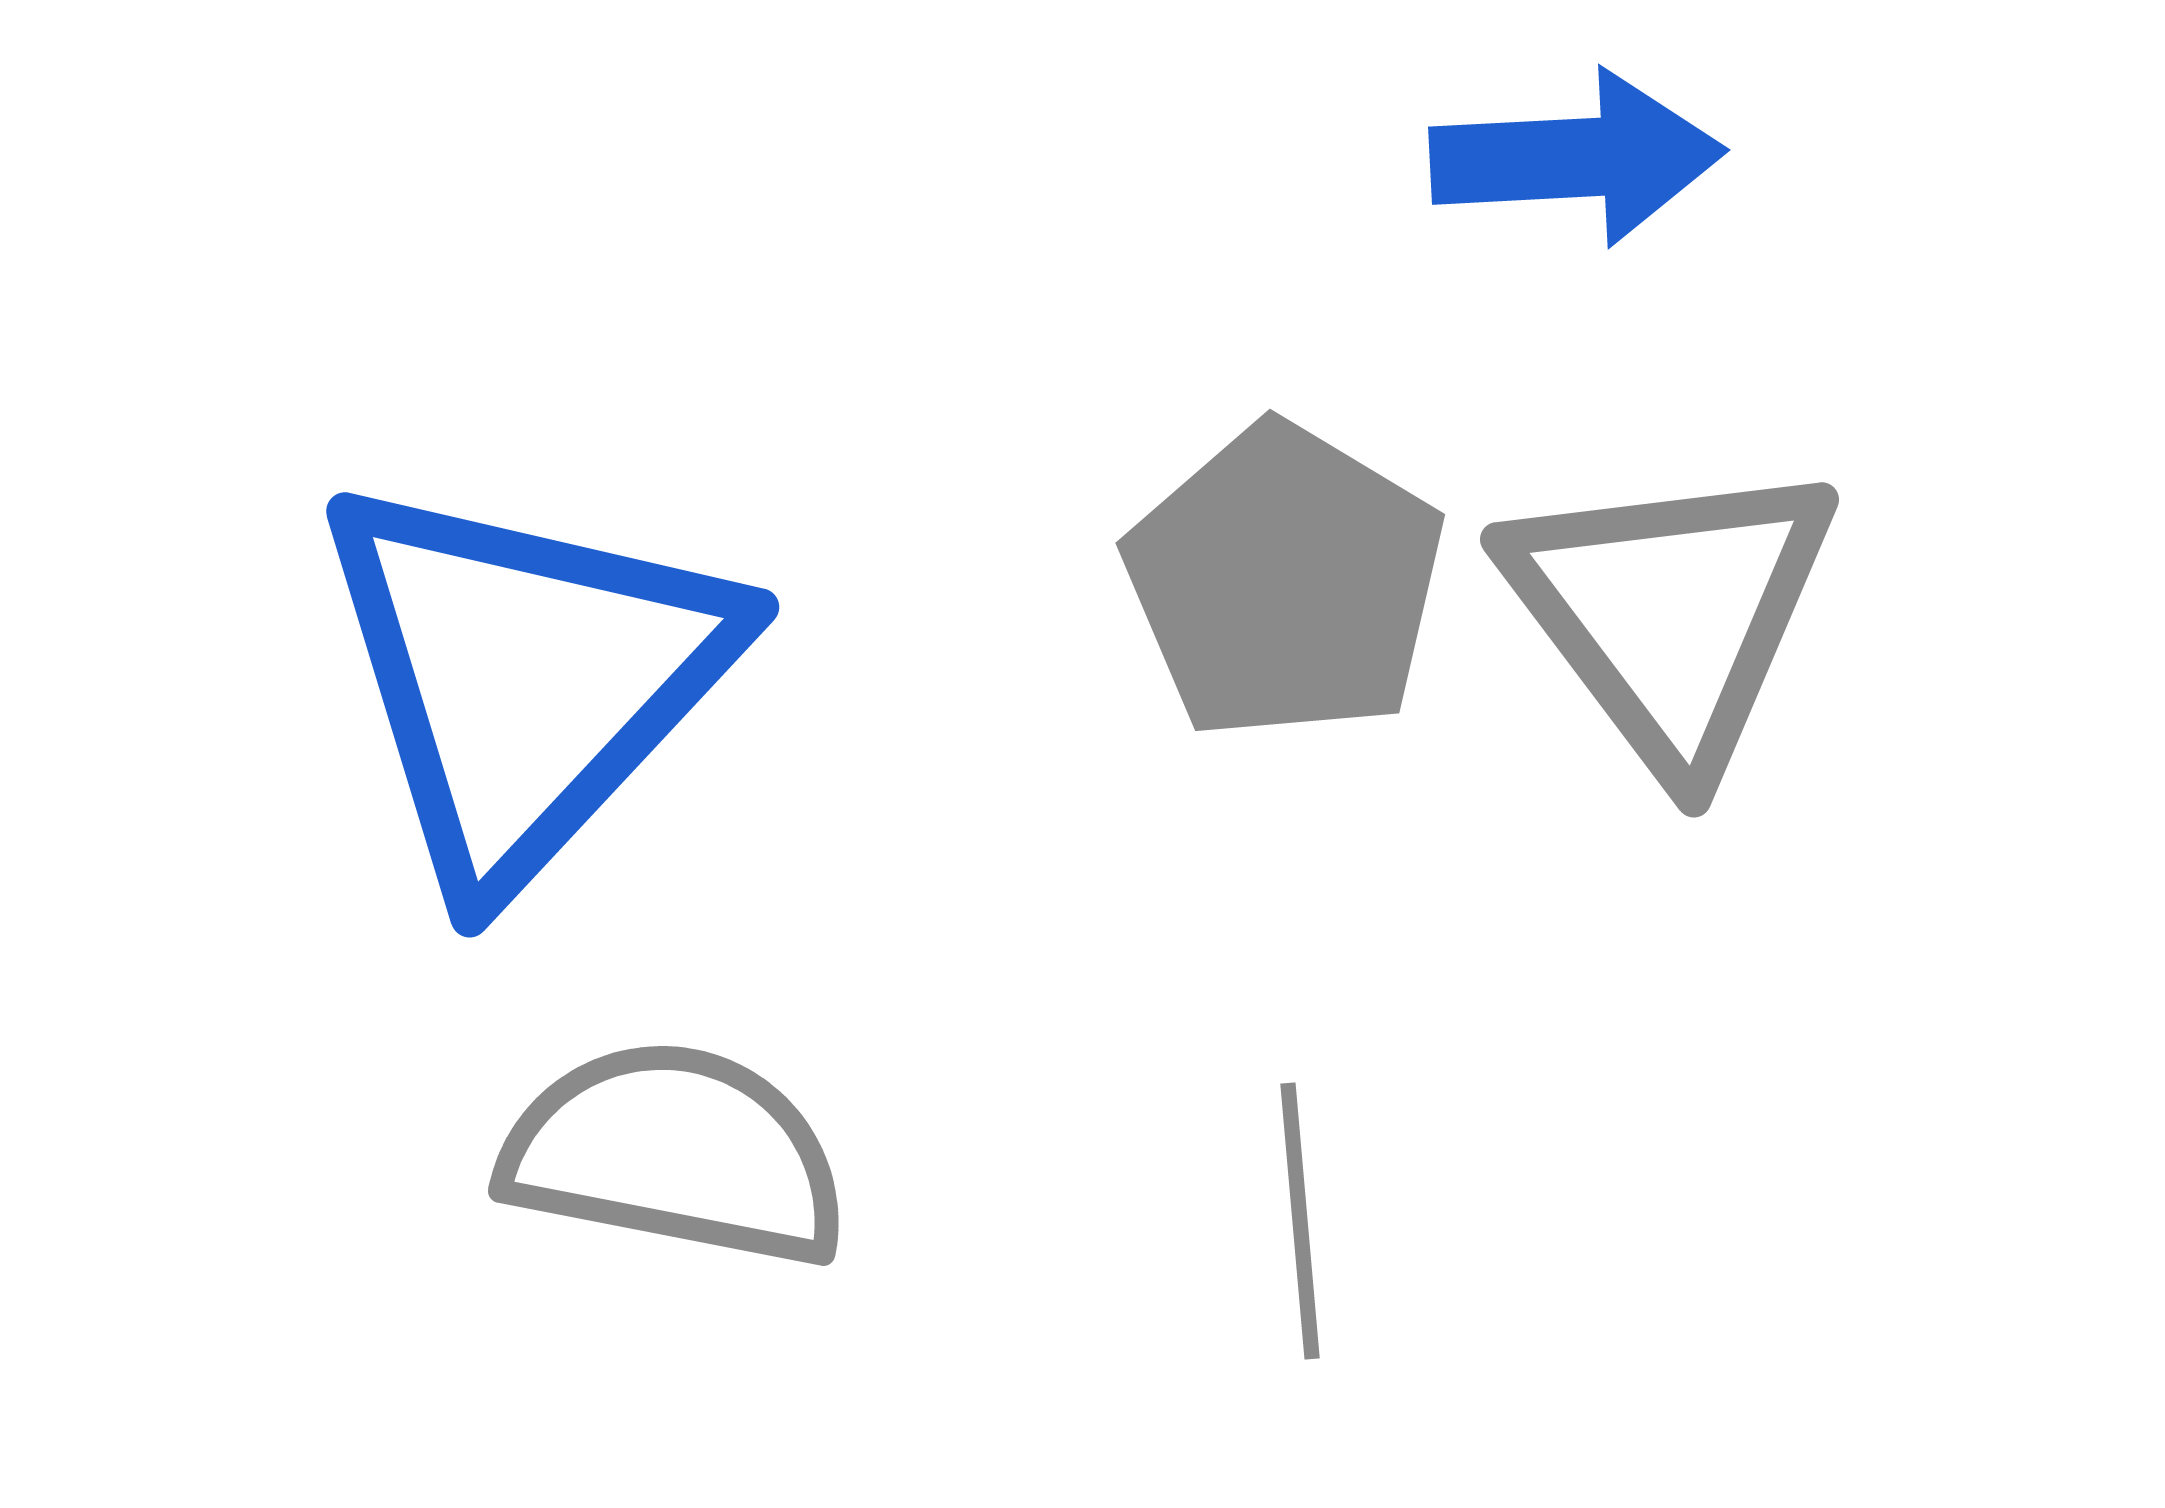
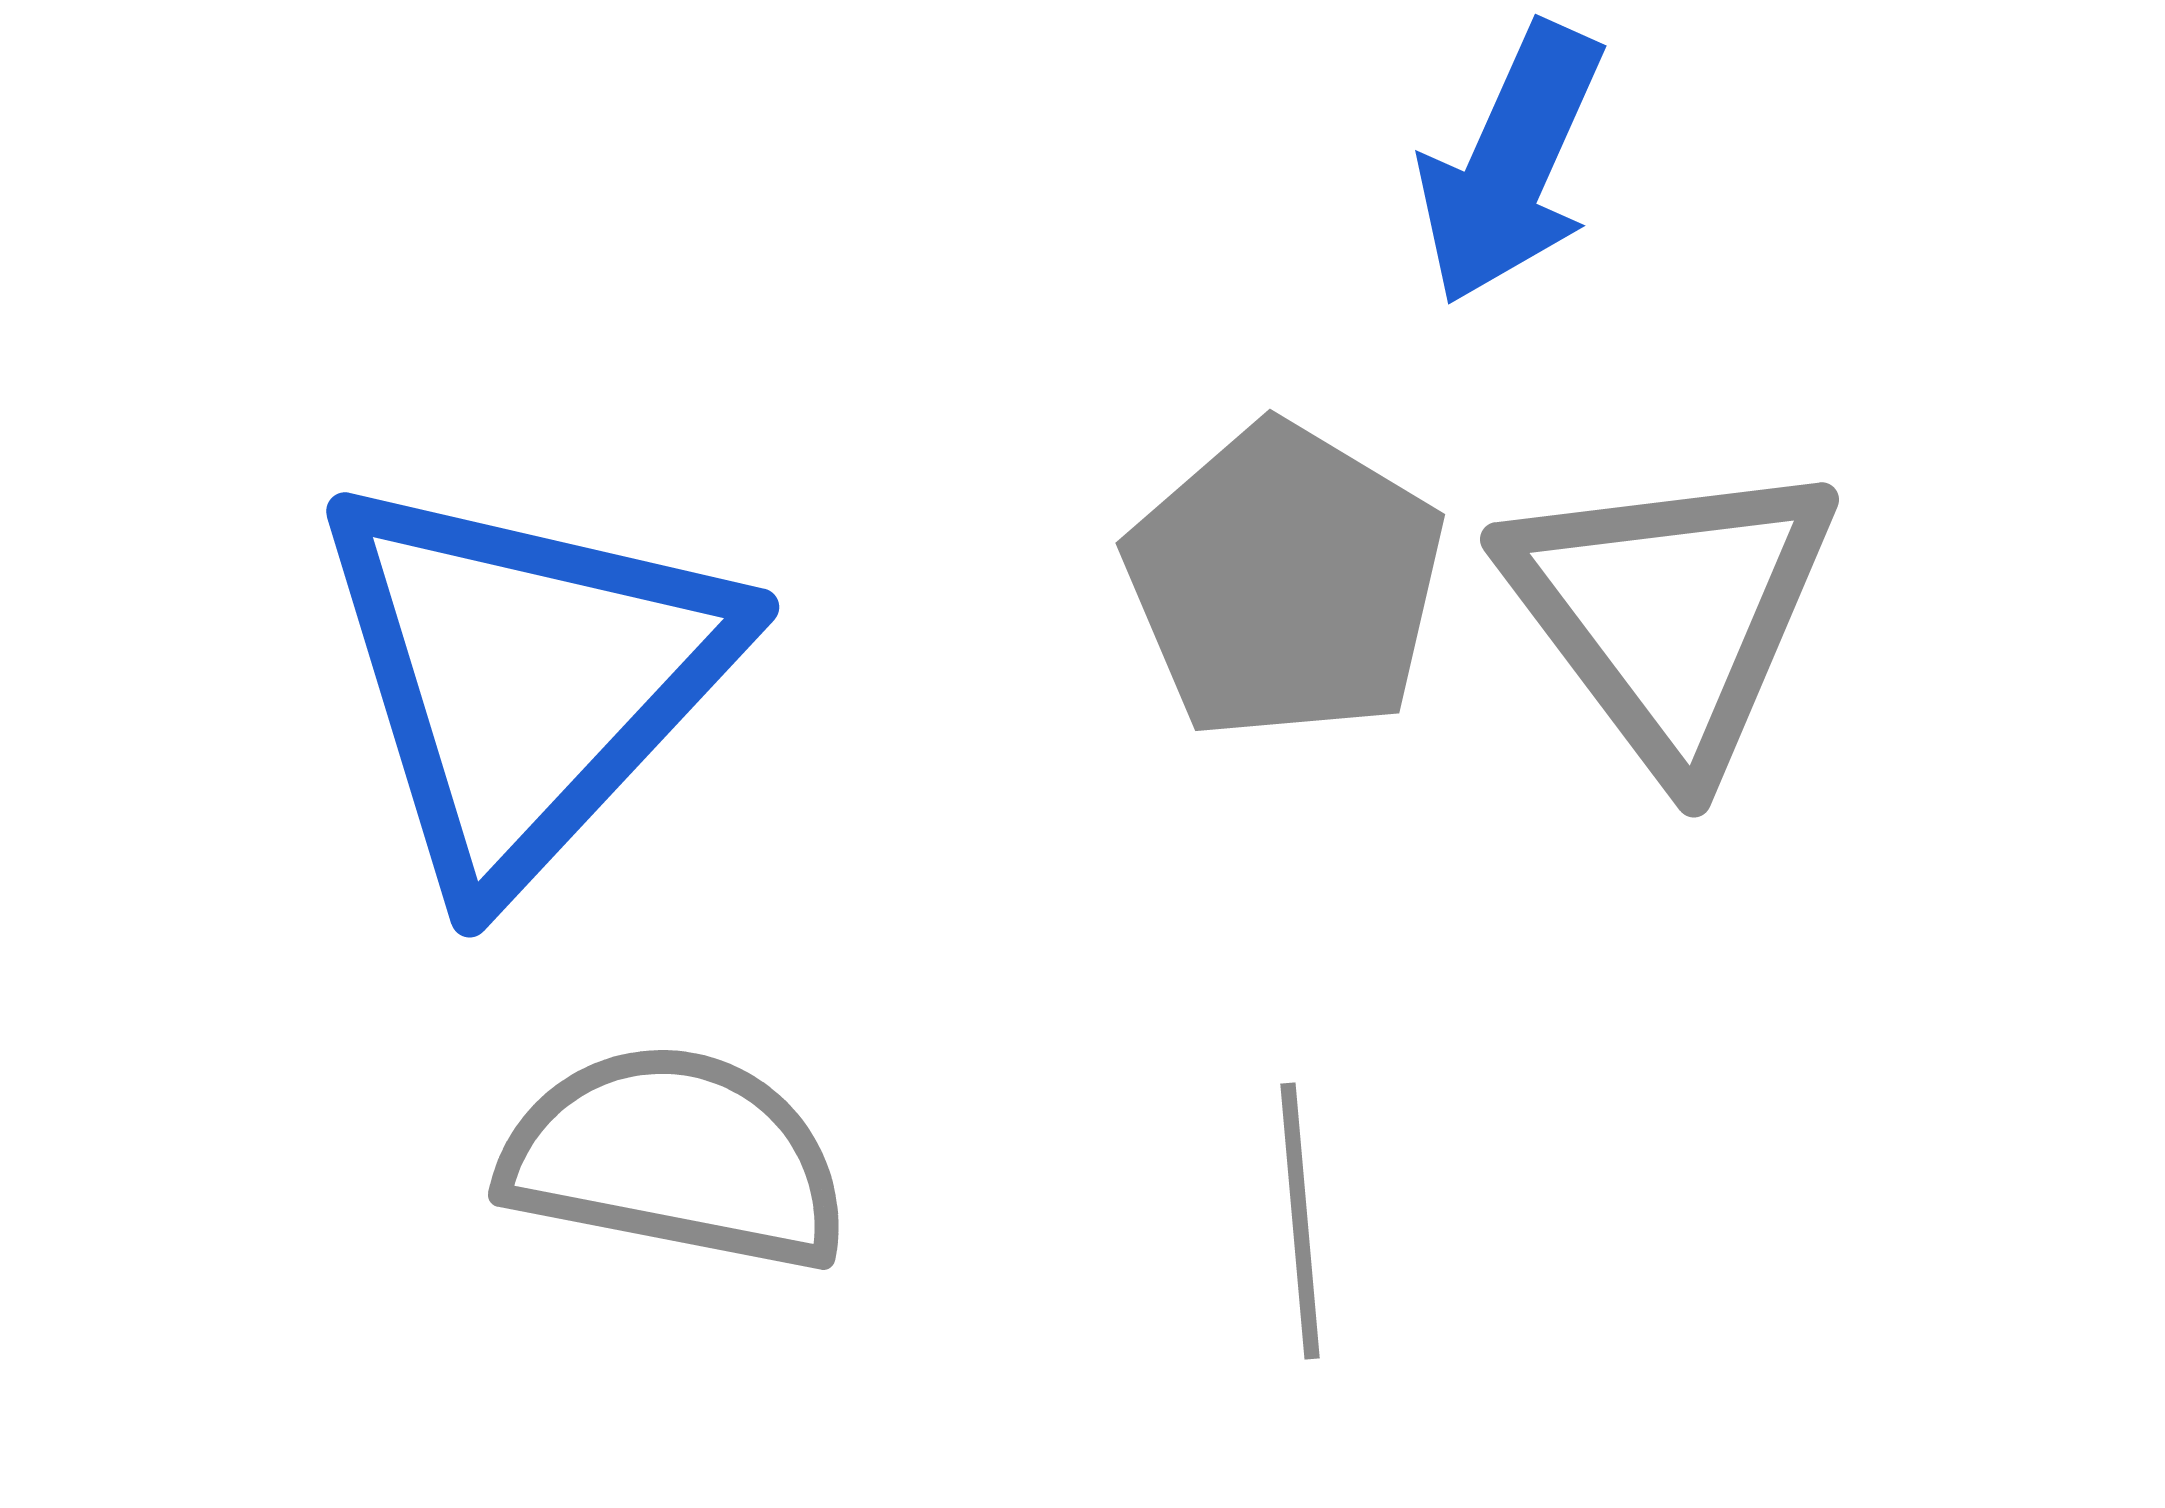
blue arrow: moved 66 px left, 6 px down; rotated 117 degrees clockwise
gray semicircle: moved 4 px down
